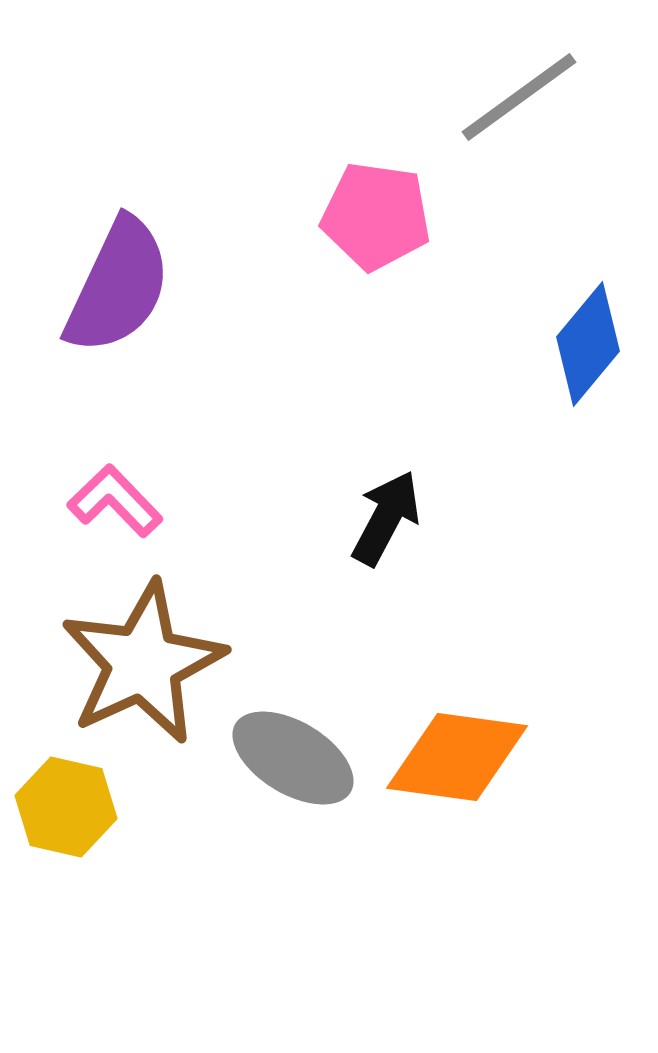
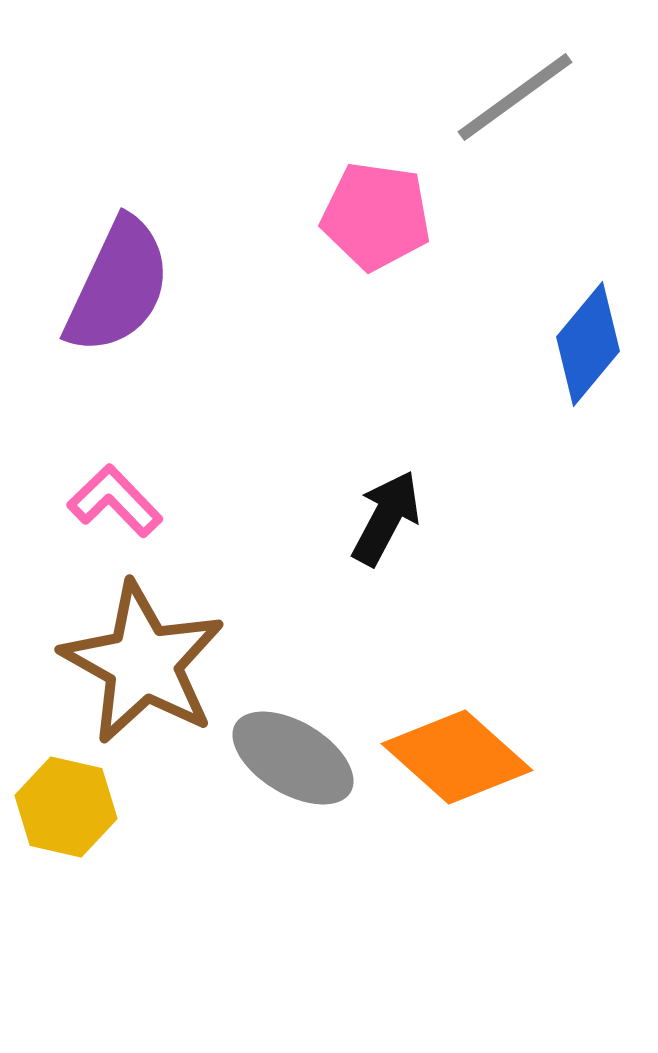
gray line: moved 4 px left
brown star: rotated 18 degrees counterclockwise
orange diamond: rotated 34 degrees clockwise
